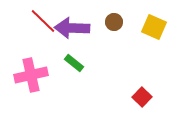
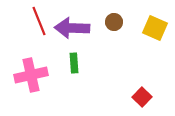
red line: moved 4 px left; rotated 24 degrees clockwise
yellow square: moved 1 px right, 1 px down
green rectangle: rotated 48 degrees clockwise
